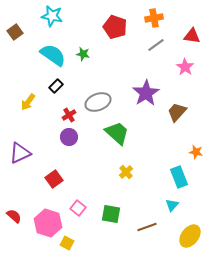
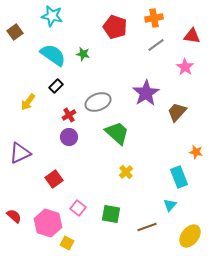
cyan triangle: moved 2 px left
